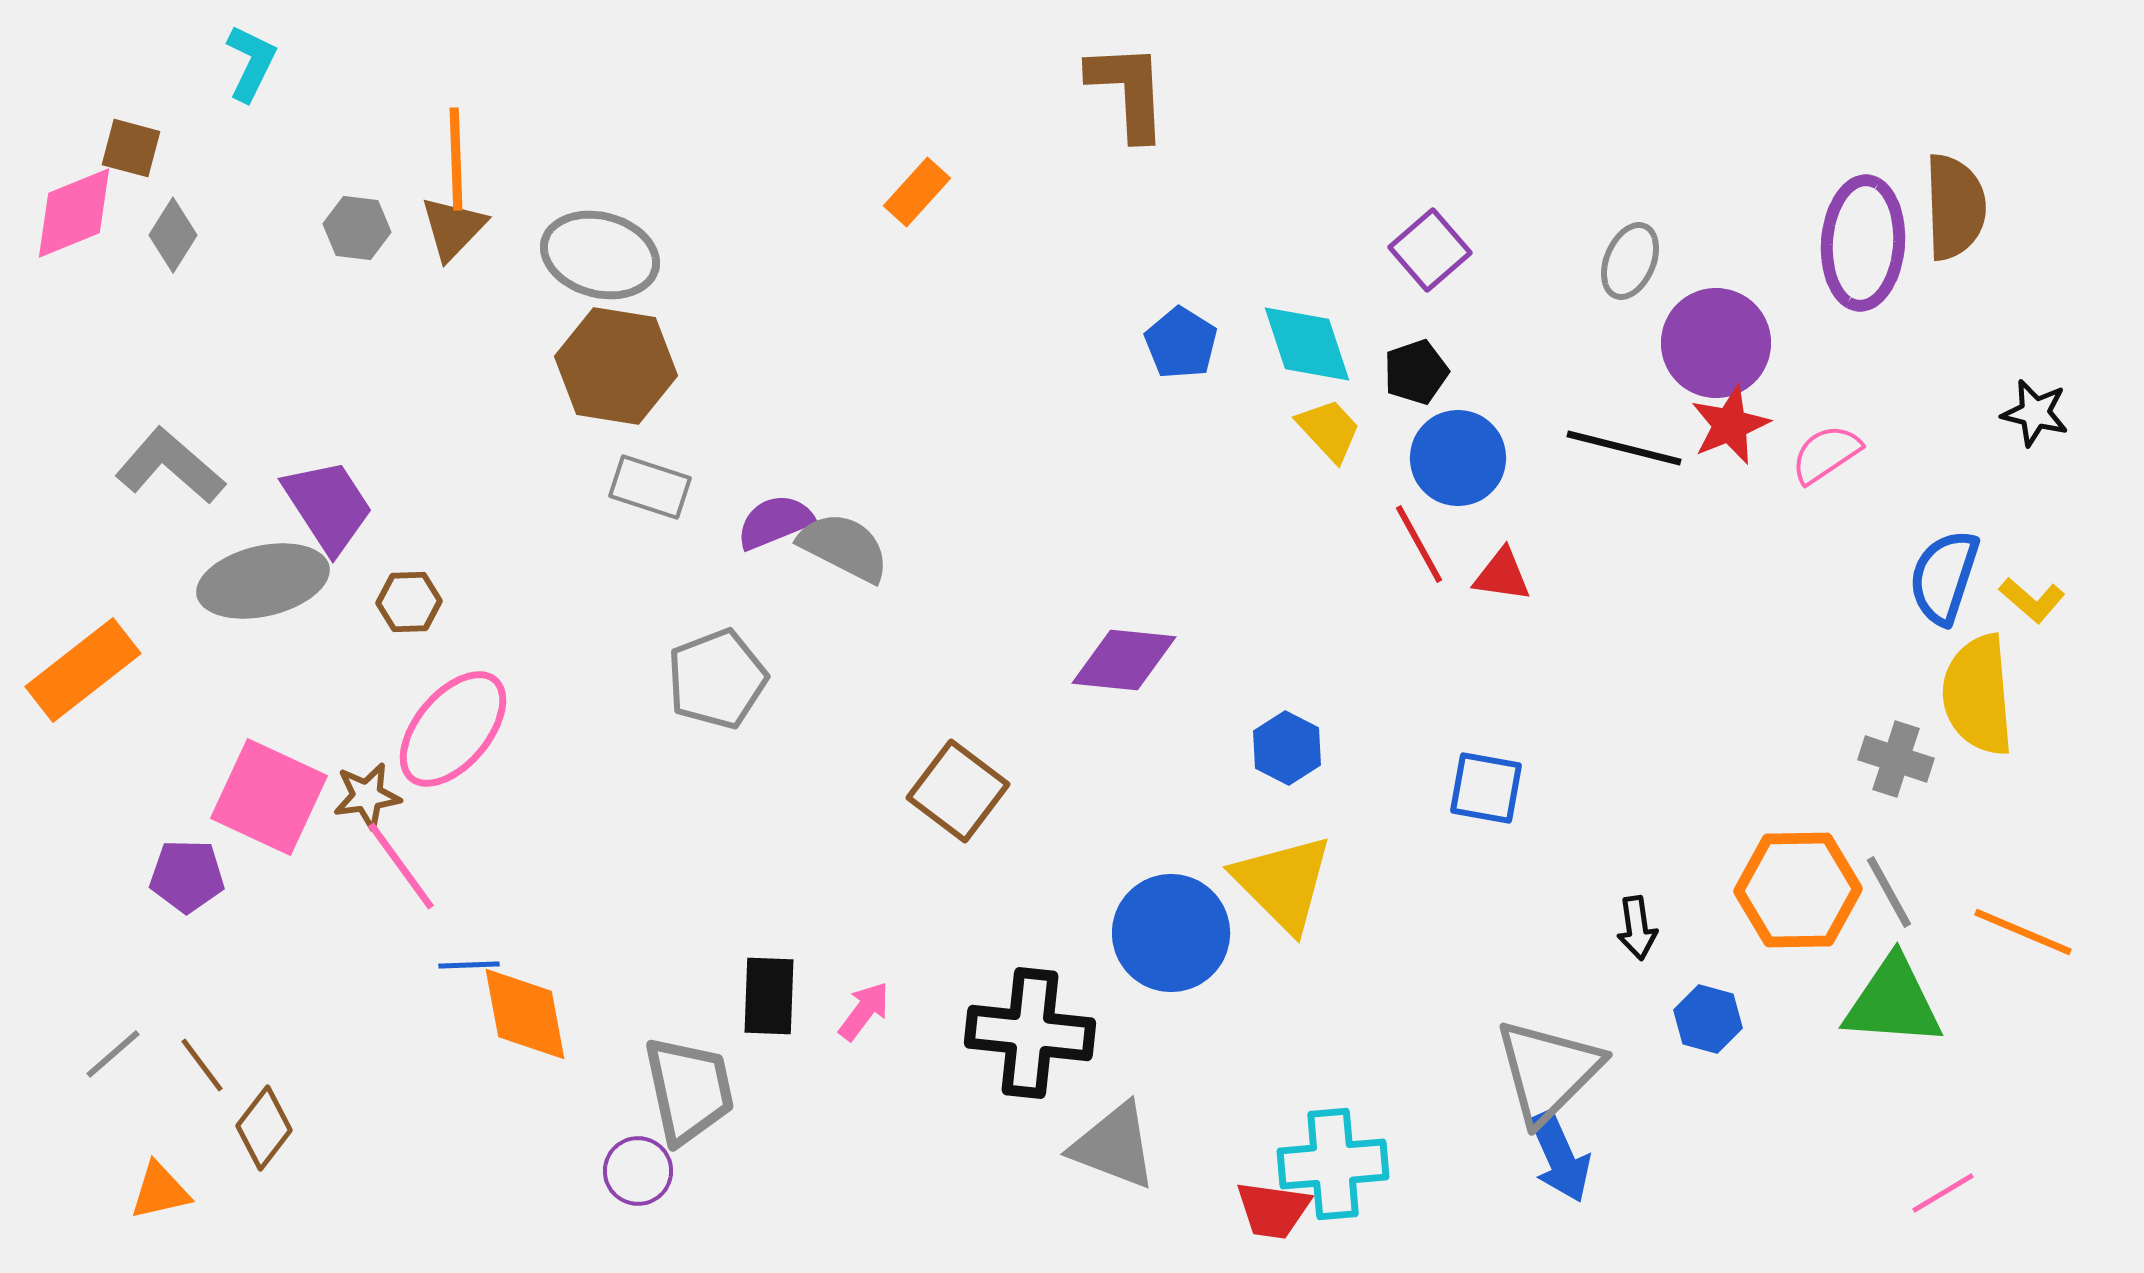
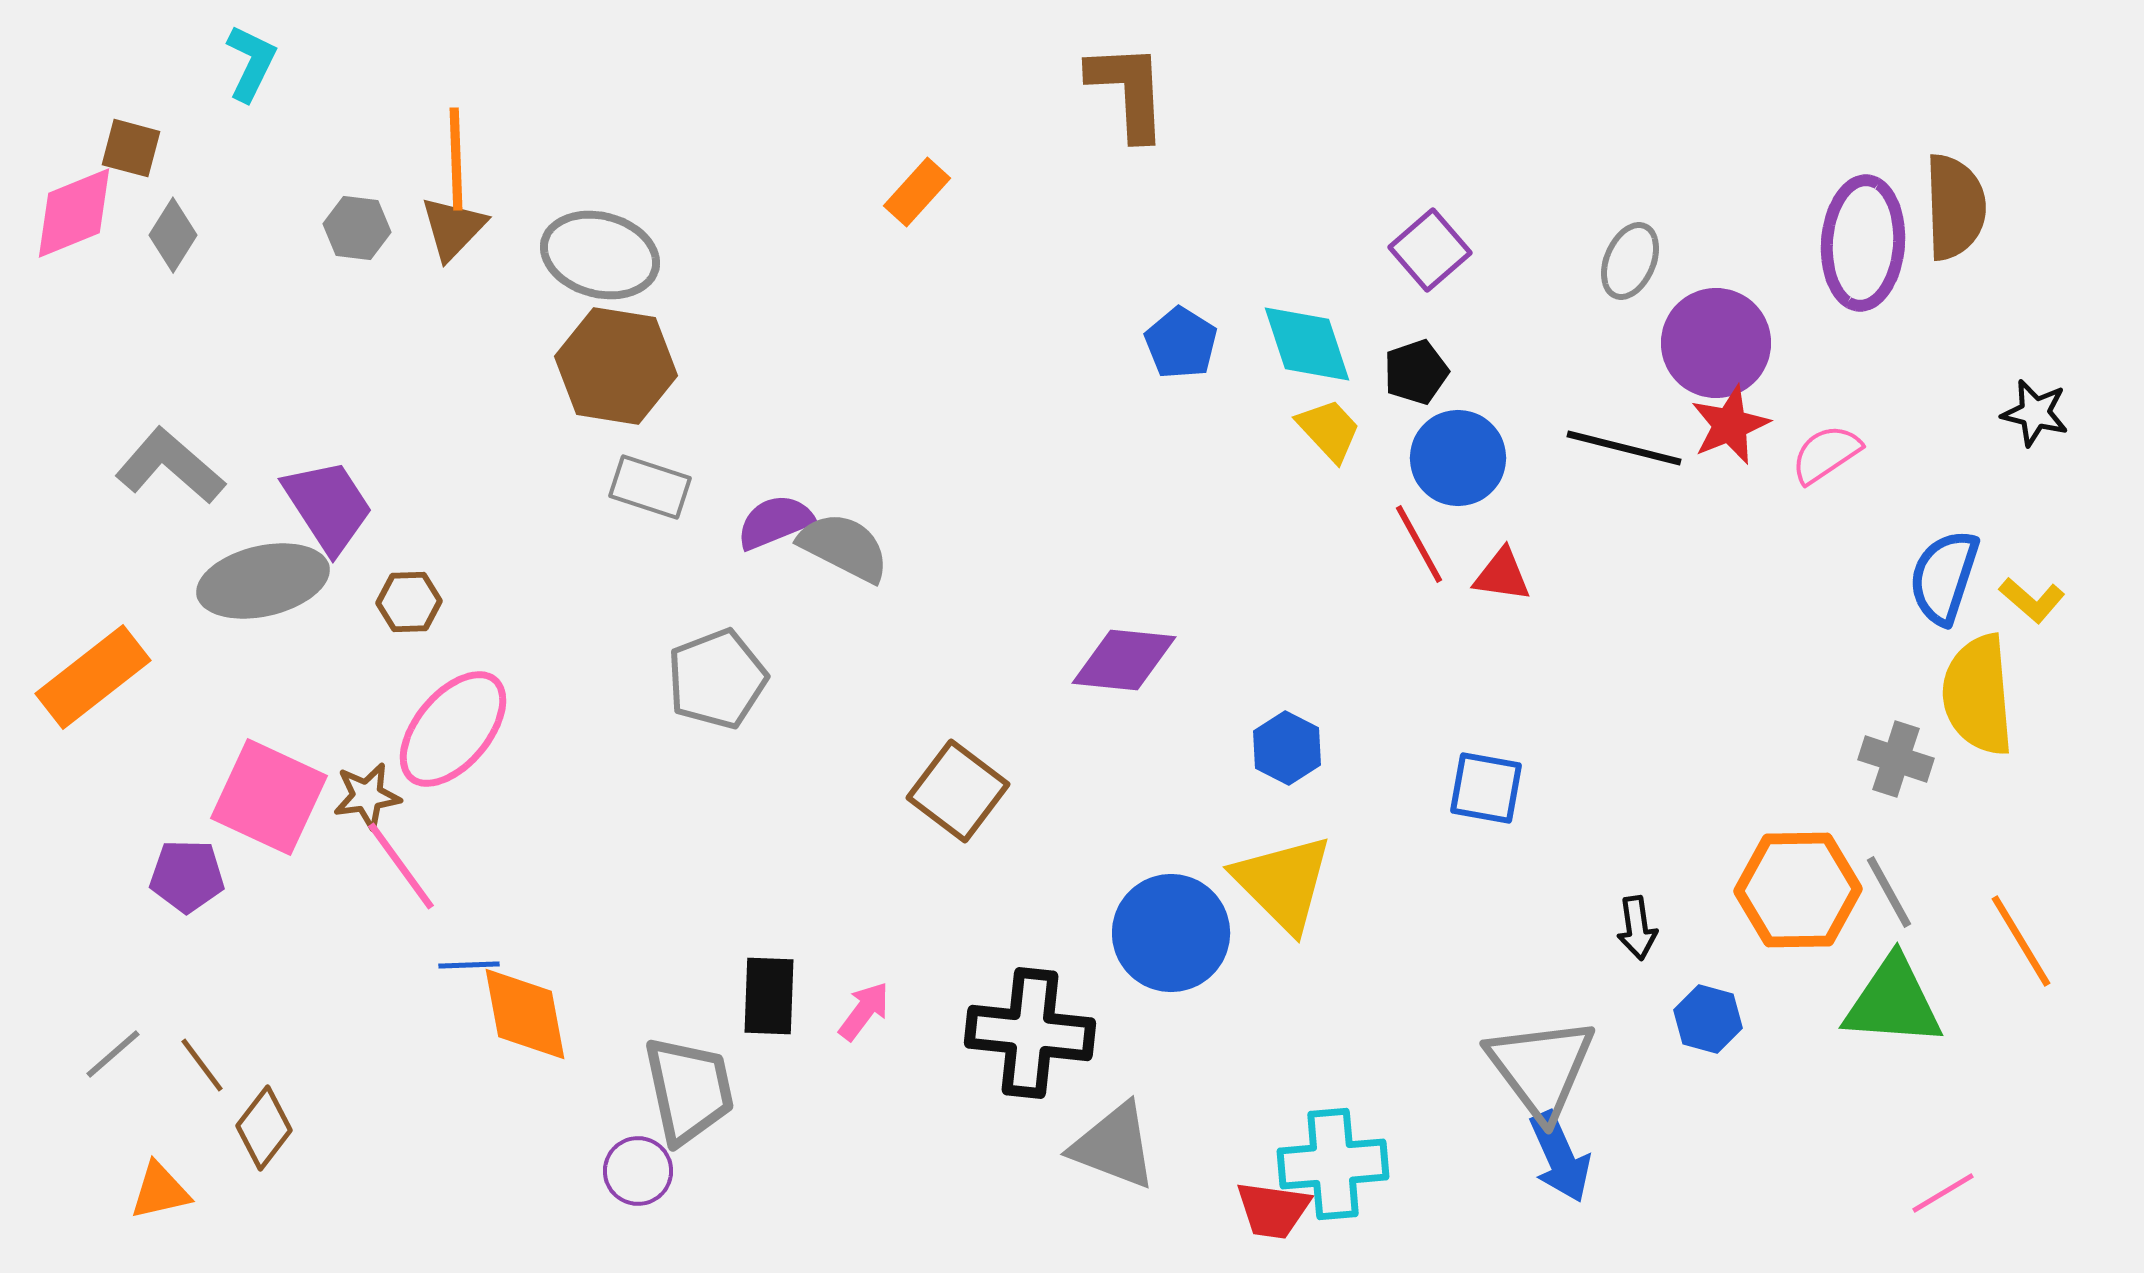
orange rectangle at (83, 670): moved 10 px right, 7 px down
orange line at (2023, 932): moved 2 px left, 9 px down; rotated 36 degrees clockwise
gray triangle at (1548, 1071): moved 7 px left, 3 px up; rotated 22 degrees counterclockwise
